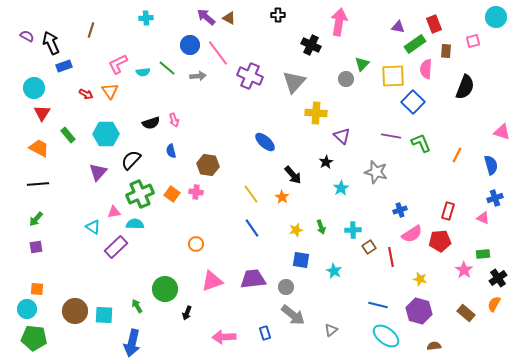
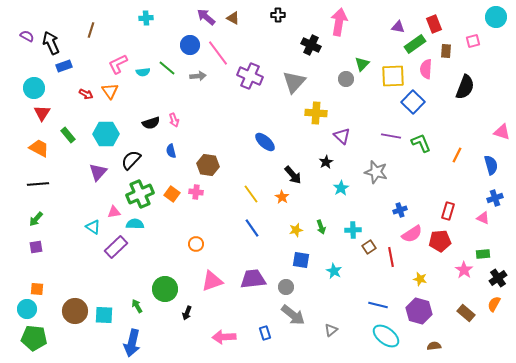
brown triangle at (229, 18): moved 4 px right
